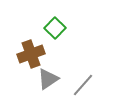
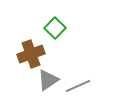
gray triangle: moved 1 px down
gray line: moved 5 px left, 1 px down; rotated 25 degrees clockwise
